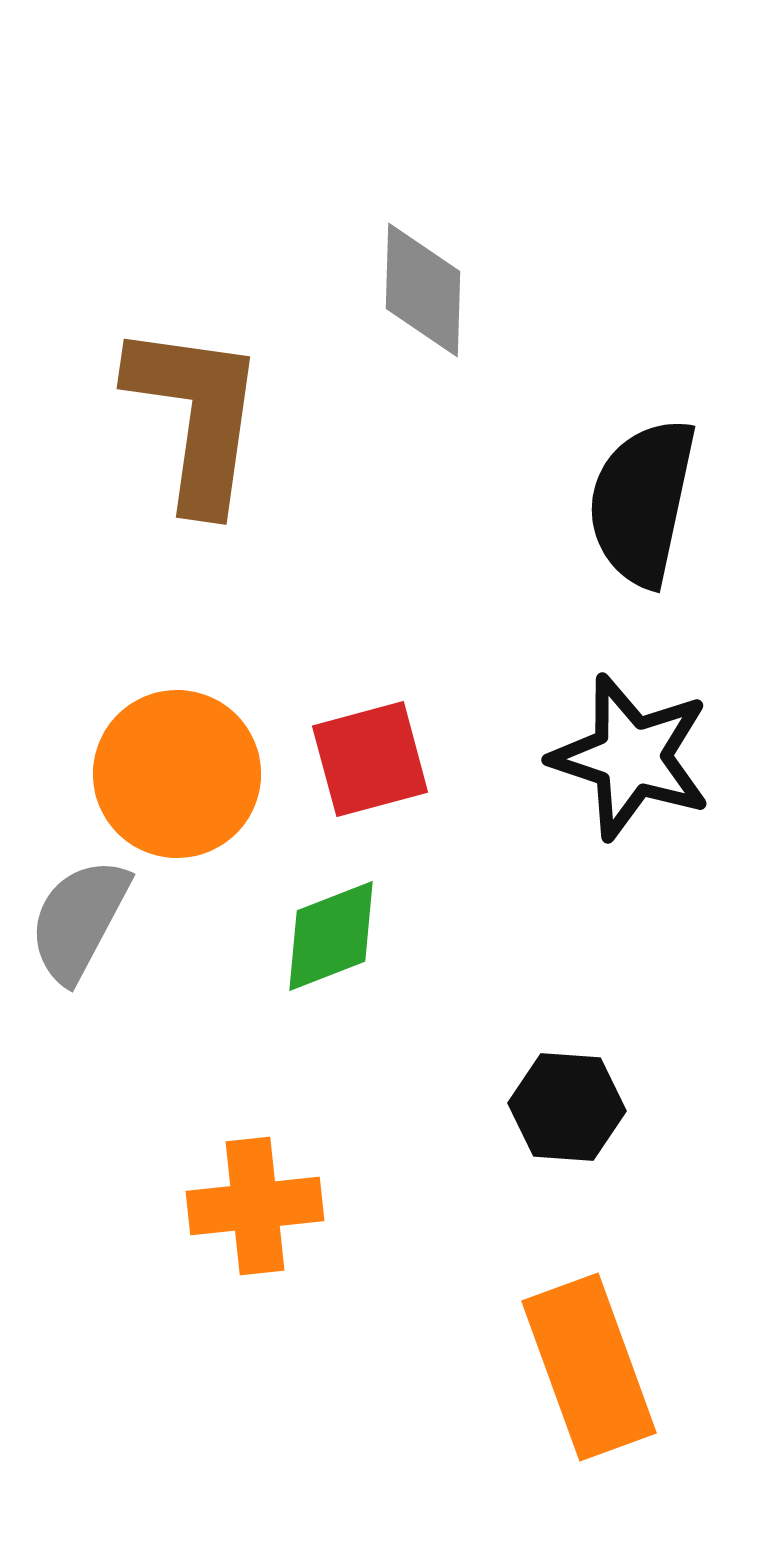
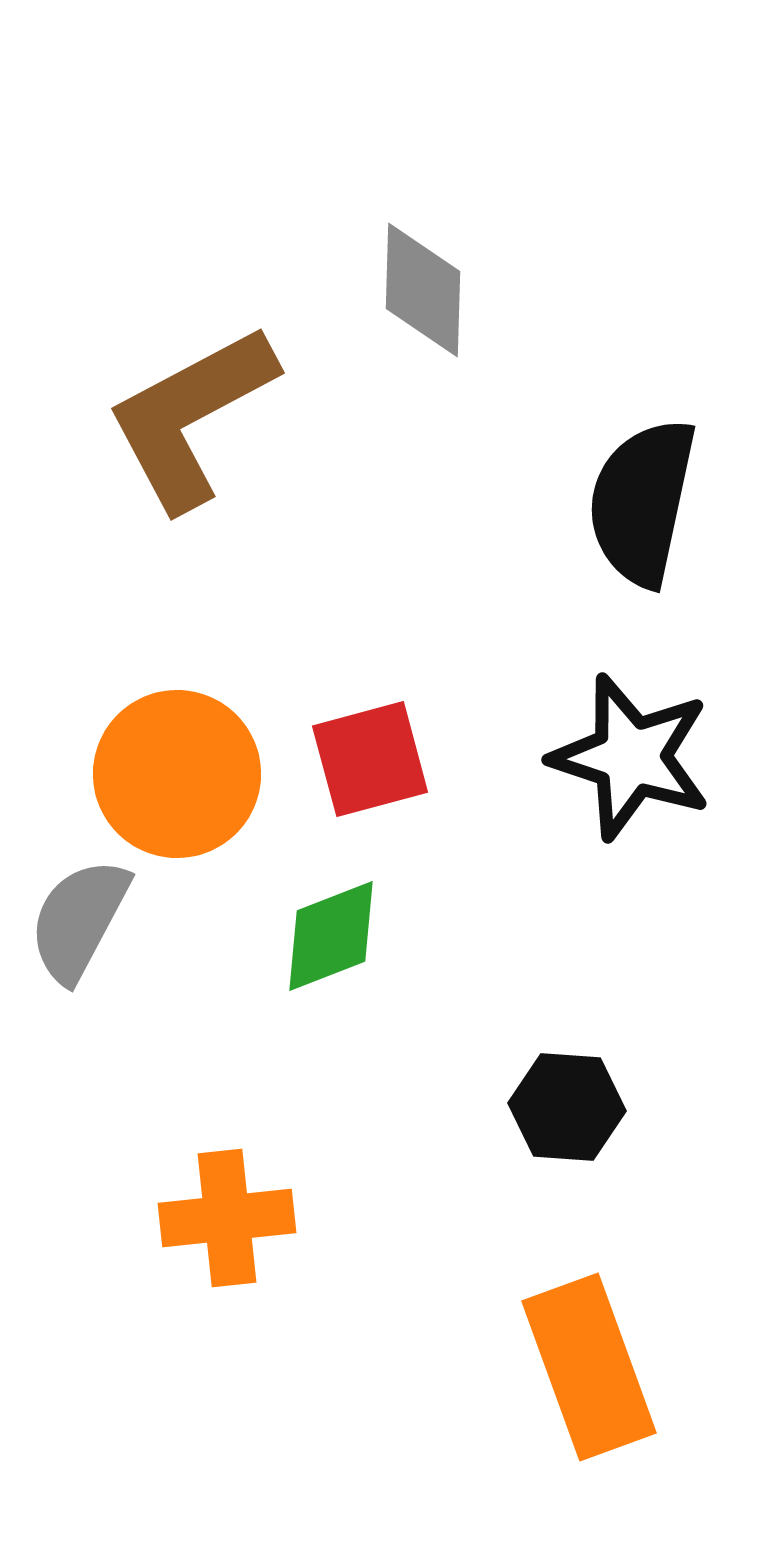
brown L-shape: moved 5 px left, 1 px down; rotated 126 degrees counterclockwise
orange cross: moved 28 px left, 12 px down
